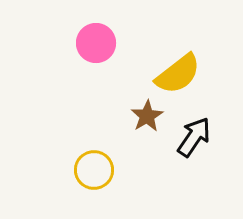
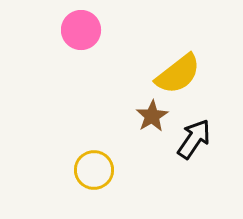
pink circle: moved 15 px left, 13 px up
brown star: moved 5 px right
black arrow: moved 2 px down
